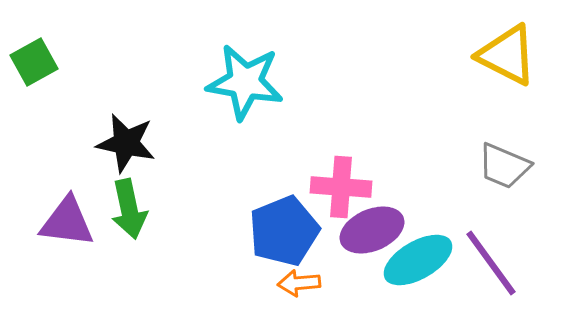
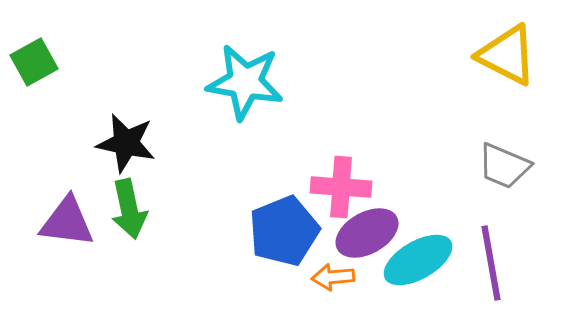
purple ellipse: moved 5 px left, 3 px down; rotated 6 degrees counterclockwise
purple line: rotated 26 degrees clockwise
orange arrow: moved 34 px right, 6 px up
